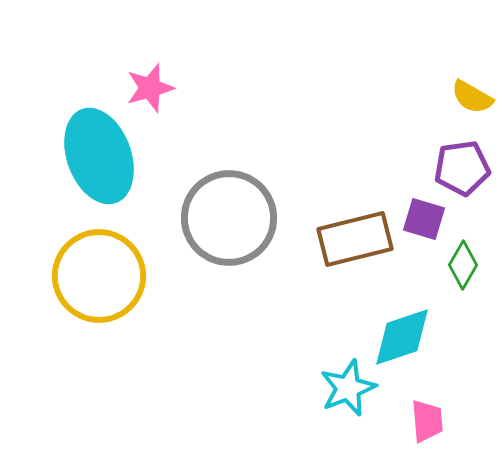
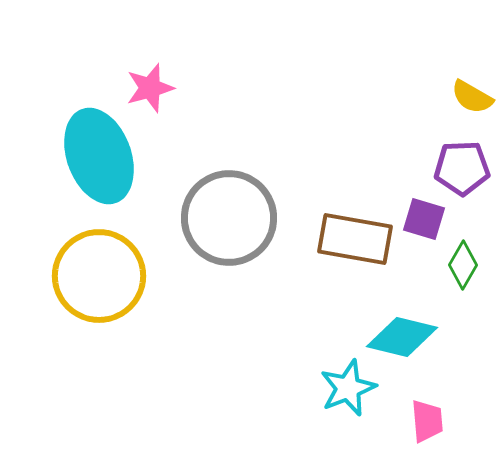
purple pentagon: rotated 6 degrees clockwise
brown rectangle: rotated 24 degrees clockwise
cyan diamond: rotated 32 degrees clockwise
